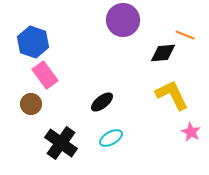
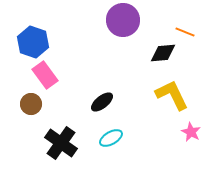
orange line: moved 3 px up
